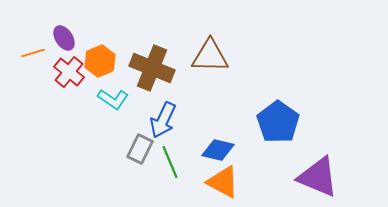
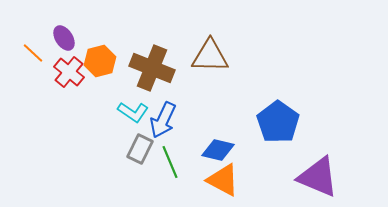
orange line: rotated 60 degrees clockwise
orange hexagon: rotated 8 degrees clockwise
cyan L-shape: moved 20 px right, 13 px down
orange triangle: moved 2 px up
